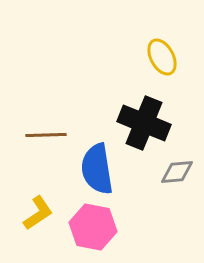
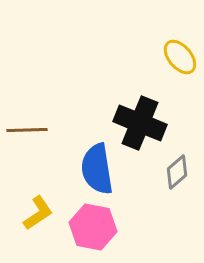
yellow ellipse: moved 18 px right; rotated 12 degrees counterclockwise
black cross: moved 4 px left
brown line: moved 19 px left, 5 px up
gray diamond: rotated 36 degrees counterclockwise
